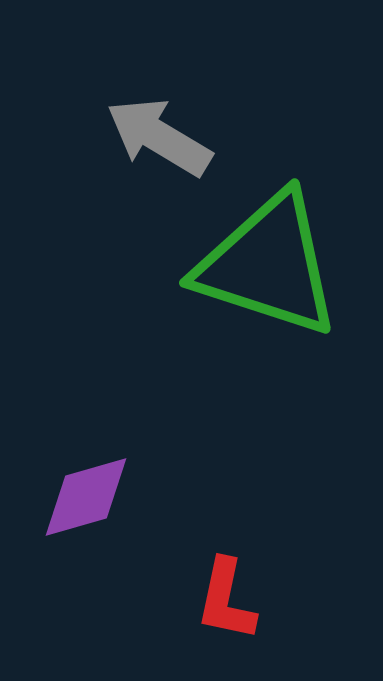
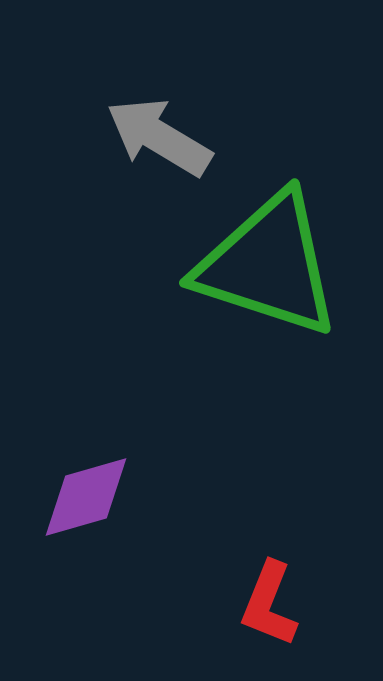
red L-shape: moved 43 px right, 4 px down; rotated 10 degrees clockwise
